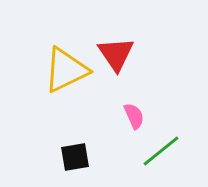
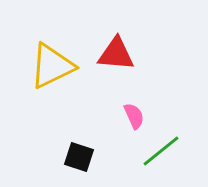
red triangle: rotated 51 degrees counterclockwise
yellow triangle: moved 14 px left, 4 px up
black square: moved 4 px right; rotated 28 degrees clockwise
